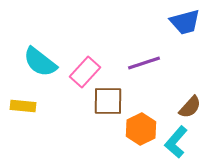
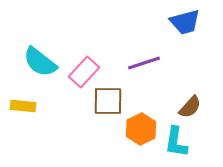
pink rectangle: moved 1 px left
cyan L-shape: rotated 32 degrees counterclockwise
